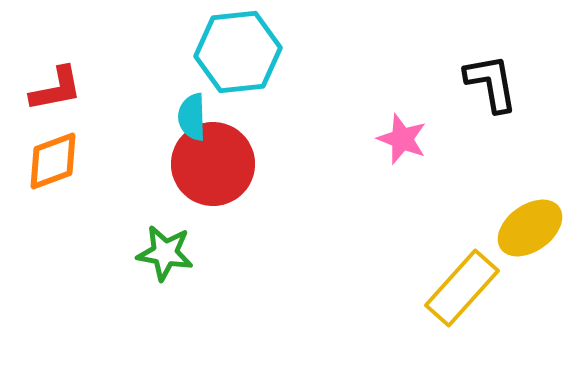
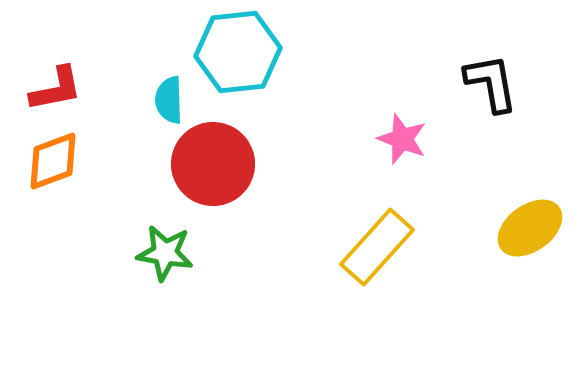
cyan semicircle: moved 23 px left, 17 px up
yellow rectangle: moved 85 px left, 41 px up
